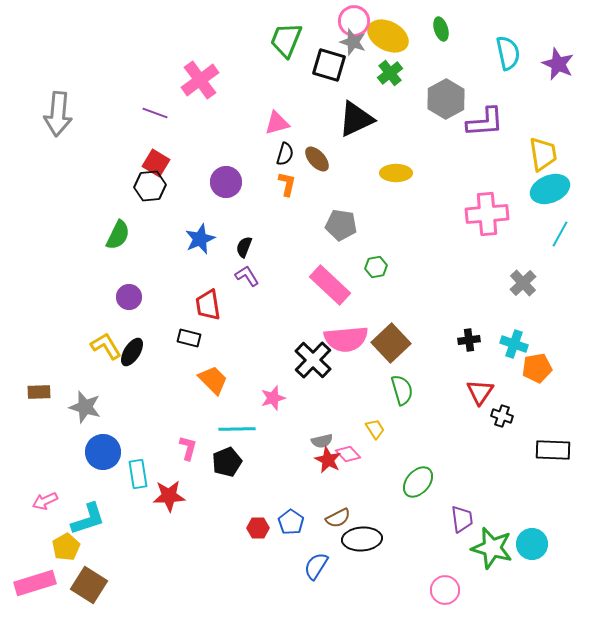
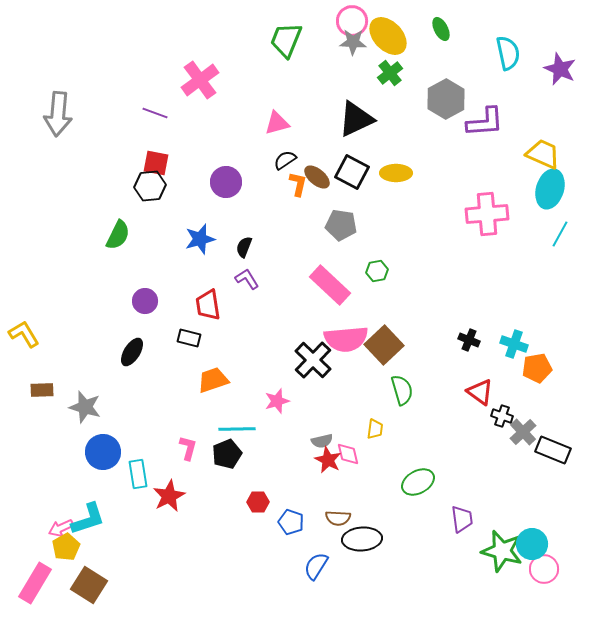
pink circle at (354, 21): moved 2 px left
green ellipse at (441, 29): rotated 10 degrees counterclockwise
yellow ellipse at (388, 36): rotated 18 degrees clockwise
gray star at (353, 42): rotated 16 degrees counterclockwise
purple star at (558, 64): moved 2 px right, 5 px down
black square at (329, 65): moved 23 px right, 107 px down; rotated 12 degrees clockwise
black semicircle at (285, 154): moved 6 px down; rotated 140 degrees counterclockwise
yellow trapezoid at (543, 154): rotated 57 degrees counterclockwise
brown ellipse at (317, 159): moved 18 px down; rotated 8 degrees counterclockwise
red square at (156, 163): rotated 20 degrees counterclockwise
orange L-shape at (287, 184): moved 11 px right
cyan ellipse at (550, 189): rotated 51 degrees counterclockwise
blue star at (200, 239): rotated 8 degrees clockwise
green hexagon at (376, 267): moved 1 px right, 4 px down
purple L-shape at (247, 276): moved 3 px down
gray cross at (523, 283): moved 149 px down
purple circle at (129, 297): moved 16 px right, 4 px down
black cross at (469, 340): rotated 30 degrees clockwise
brown square at (391, 343): moved 7 px left, 2 px down
yellow L-shape at (106, 346): moved 82 px left, 12 px up
orange trapezoid at (213, 380): rotated 64 degrees counterclockwise
brown rectangle at (39, 392): moved 3 px right, 2 px up
red triangle at (480, 392): rotated 28 degrees counterclockwise
pink star at (273, 398): moved 4 px right, 3 px down
yellow trapezoid at (375, 429): rotated 40 degrees clockwise
black rectangle at (553, 450): rotated 20 degrees clockwise
pink diamond at (348, 454): rotated 30 degrees clockwise
black pentagon at (227, 462): moved 8 px up
green ellipse at (418, 482): rotated 20 degrees clockwise
red star at (169, 496): rotated 24 degrees counterclockwise
pink arrow at (45, 501): moved 16 px right, 27 px down
brown semicircle at (338, 518): rotated 30 degrees clockwise
blue pentagon at (291, 522): rotated 15 degrees counterclockwise
red hexagon at (258, 528): moved 26 px up
green star at (492, 548): moved 10 px right, 3 px down
pink rectangle at (35, 583): rotated 42 degrees counterclockwise
pink circle at (445, 590): moved 99 px right, 21 px up
